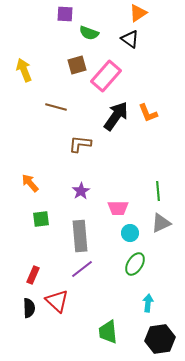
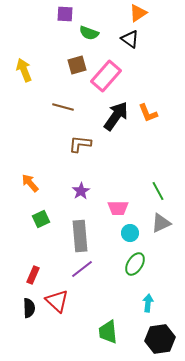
brown line: moved 7 px right
green line: rotated 24 degrees counterclockwise
green square: rotated 18 degrees counterclockwise
